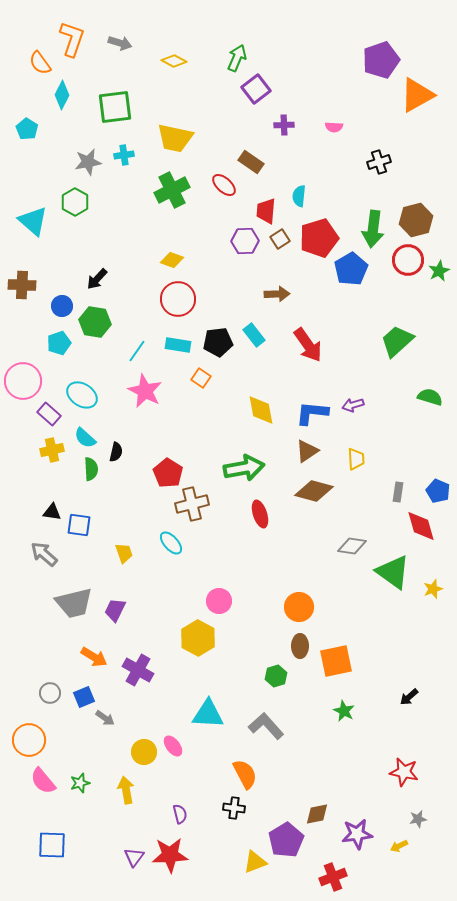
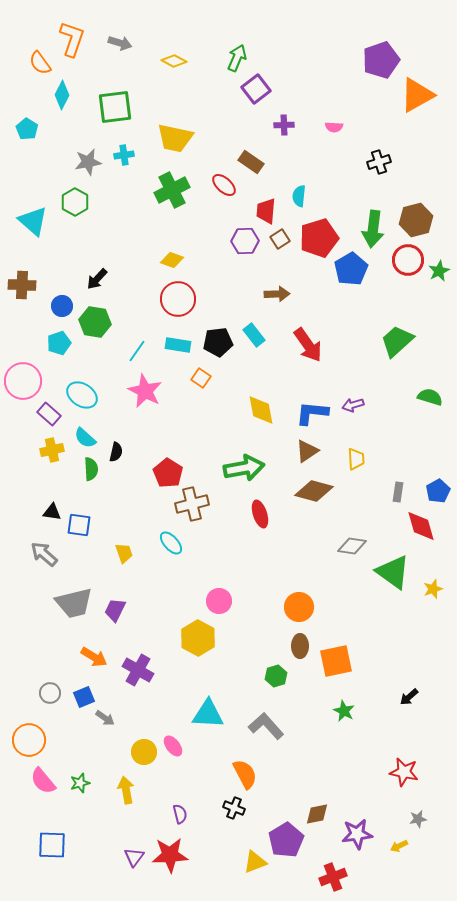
blue pentagon at (438, 491): rotated 20 degrees clockwise
black cross at (234, 808): rotated 15 degrees clockwise
